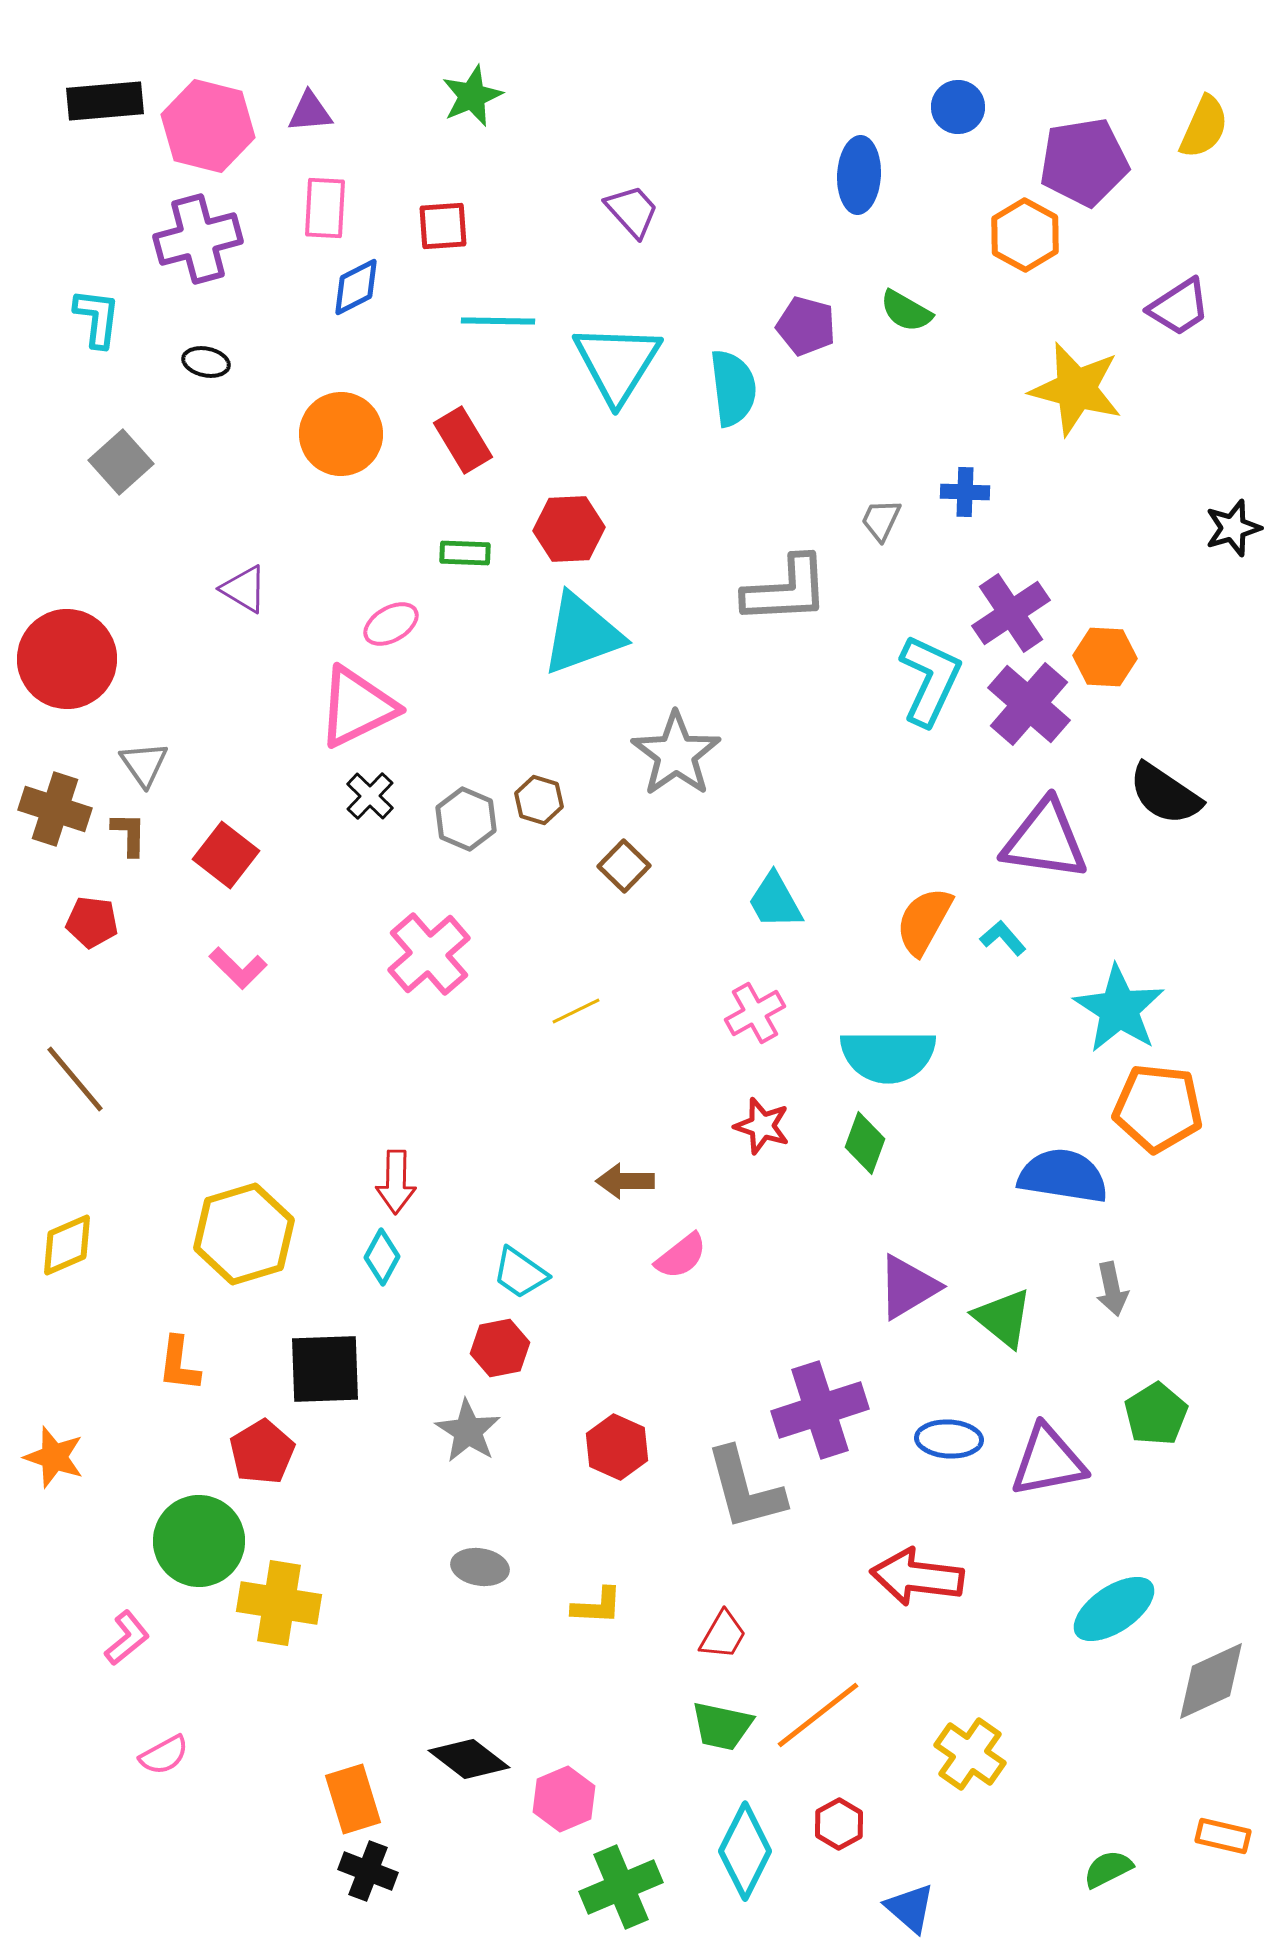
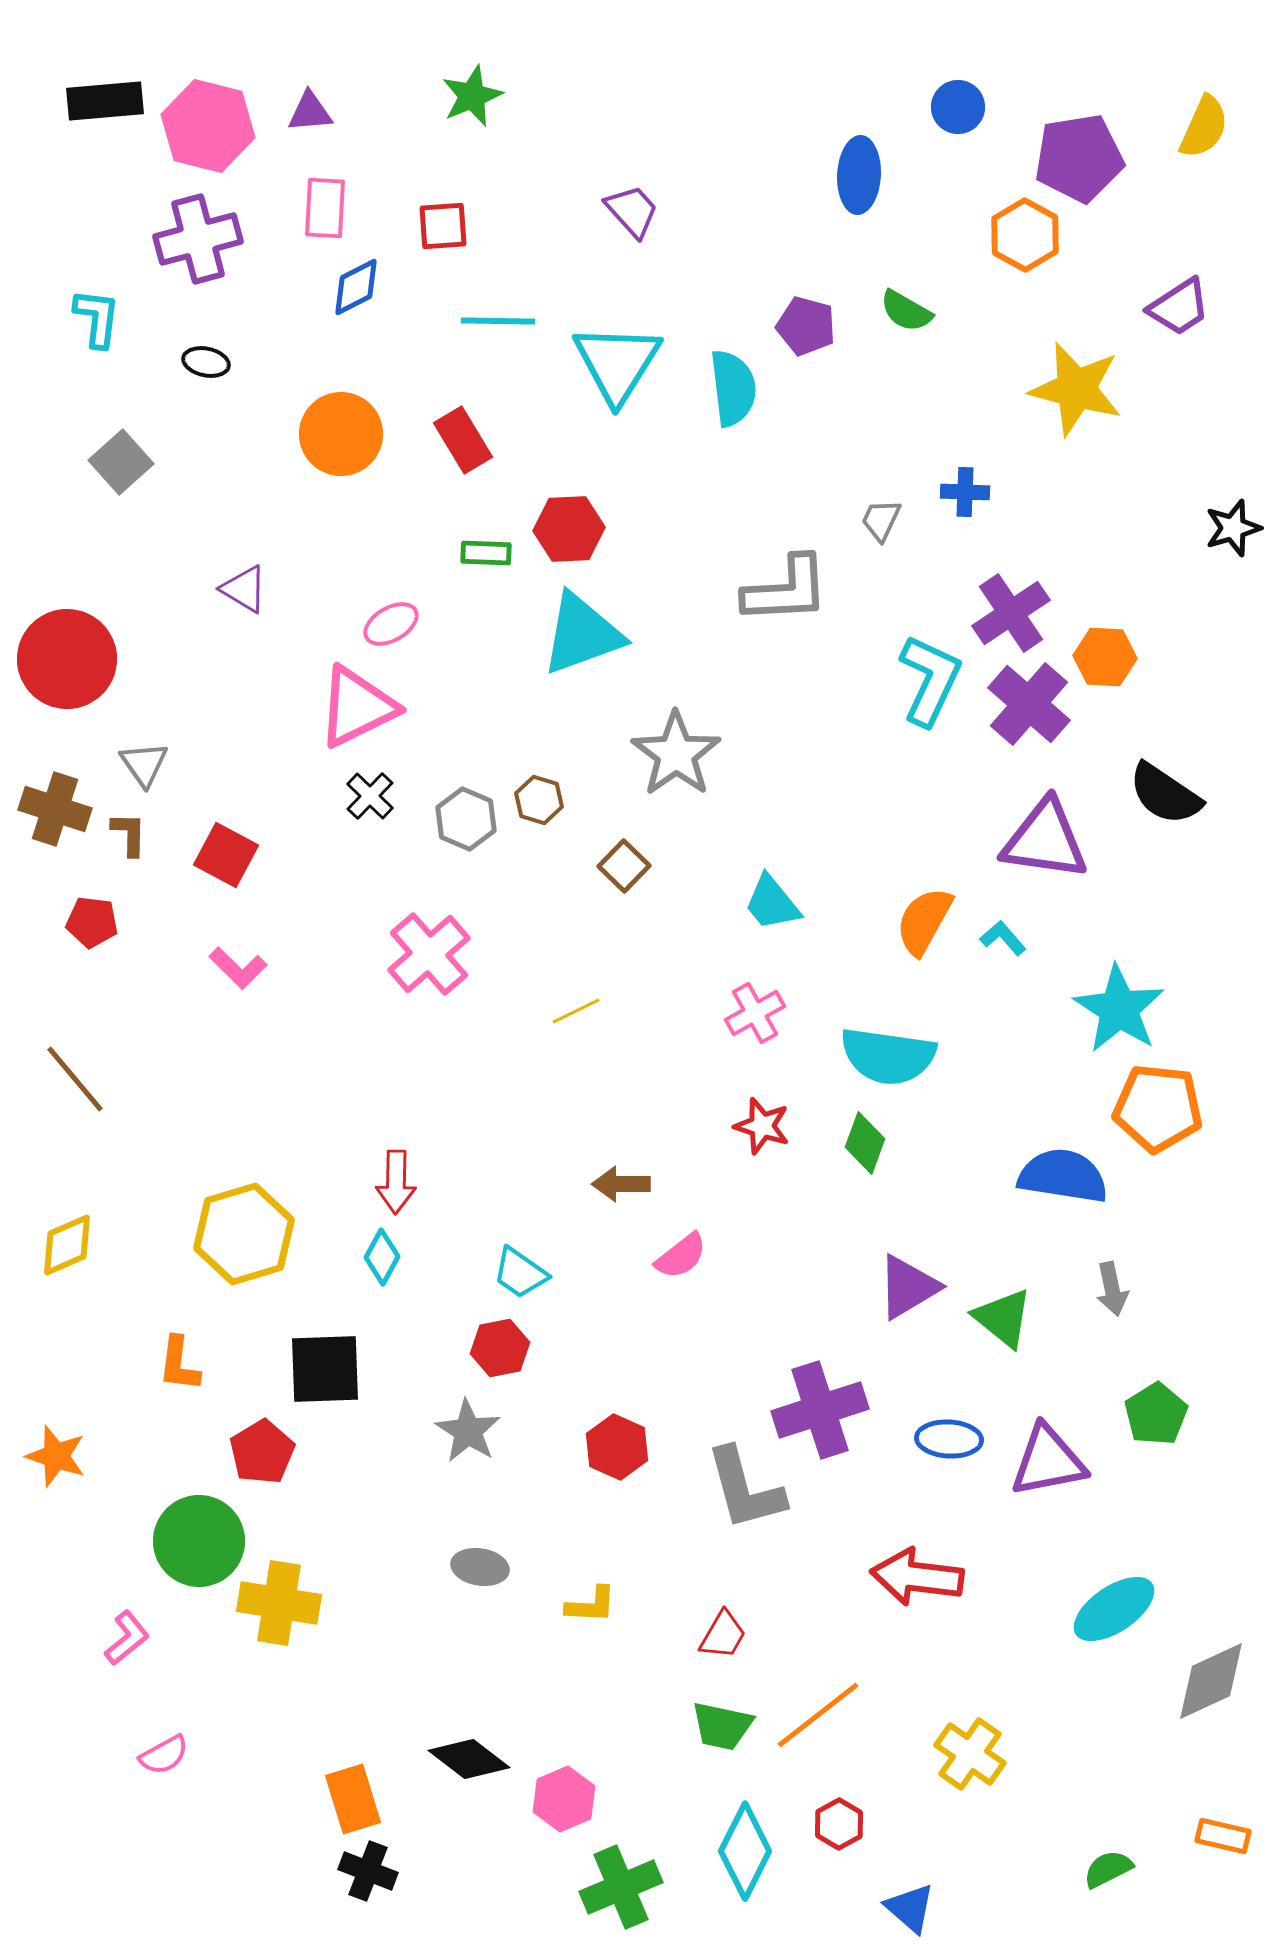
purple pentagon at (1084, 162): moved 5 px left, 4 px up
green rectangle at (465, 553): moved 21 px right
red square at (226, 855): rotated 10 degrees counterclockwise
cyan trapezoid at (775, 901): moved 3 px left, 2 px down; rotated 10 degrees counterclockwise
cyan semicircle at (888, 1056): rotated 8 degrees clockwise
brown arrow at (625, 1181): moved 4 px left, 3 px down
orange star at (54, 1457): moved 2 px right, 1 px up
yellow L-shape at (597, 1606): moved 6 px left, 1 px up
